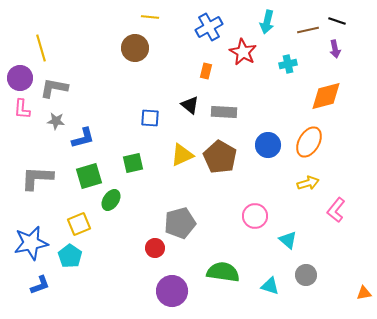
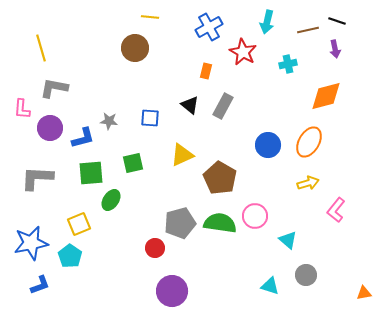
purple circle at (20, 78): moved 30 px right, 50 px down
gray rectangle at (224, 112): moved 1 px left, 6 px up; rotated 65 degrees counterclockwise
gray star at (56, 121): moved 53 px right
brown pentagon at (220, 157): moved 21 px down
green square at (89, 176): moved 2 px right, 3 px up; rotated 12 degrees clockwise
green semicircle at (223, 272): moved 3 px left, 49 px up
